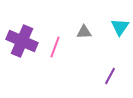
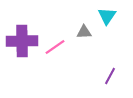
cyan triangle: moved 13 px left, 11 px up
purple cross: rotated 24 degrees counterclockwise
pink line: rotated 35 degrees clockwise
